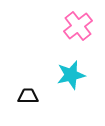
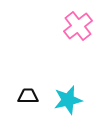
cyan star: moved 3 px left, 25 px down
